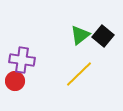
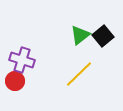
black square: rotated 10 degrees clockwise
purple cross: rotated 10 degrees clockwise
